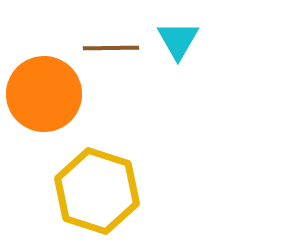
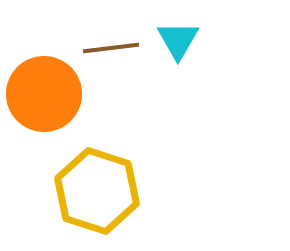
brown line: rotated 6 degrees counterclockwise
